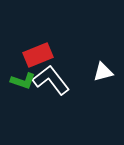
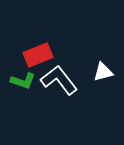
white L-shape: moved 8 px right
